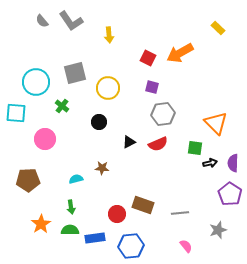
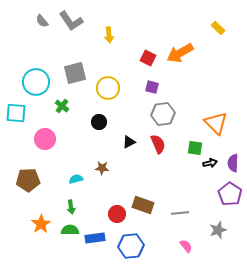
red semicircle: rotated 90 degrees counterclockwise
